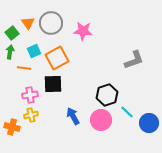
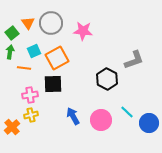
black hexagon: moved 16 px up; rotated 15 degrees counterclockwise
orange cross: rotated 35 degrees clockwise
